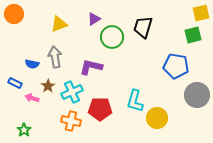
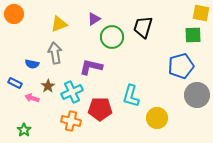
yellow square: rotated 24 degrees clockwise
green square: rotated 12 degrees clockwise
gray arrow: moved 4 px up
blue pentagon: moved 5 px right; rotated 25 degrees counterclockwise
cyan L-shape: moved 4 px left, 5 px up
